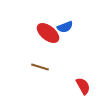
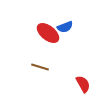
red semicircle: moved 2 px up
